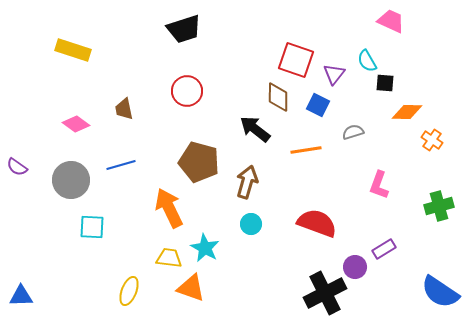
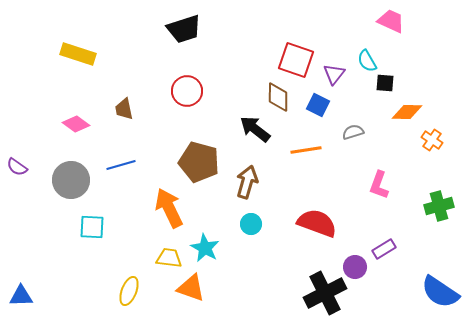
yellow rectangle: moved 5 px right, 4 px down
